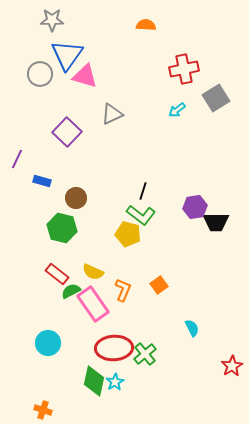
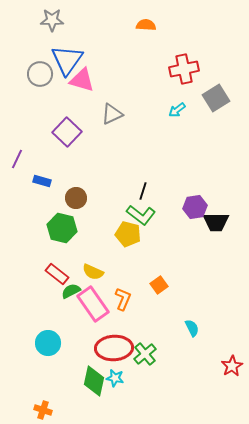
blue triangle: moved 5 px down
pink triangle: moved 3 px left, 4 px down
orange L-shape: moved 9 px down
cyan star: moved 4 px up; rotated 30 degrees counterclockwise
